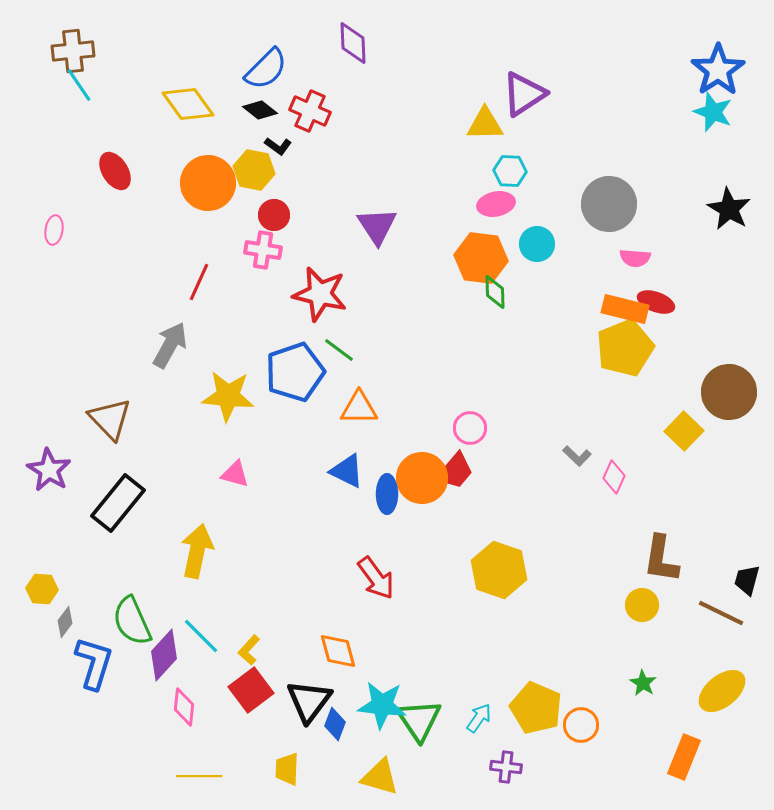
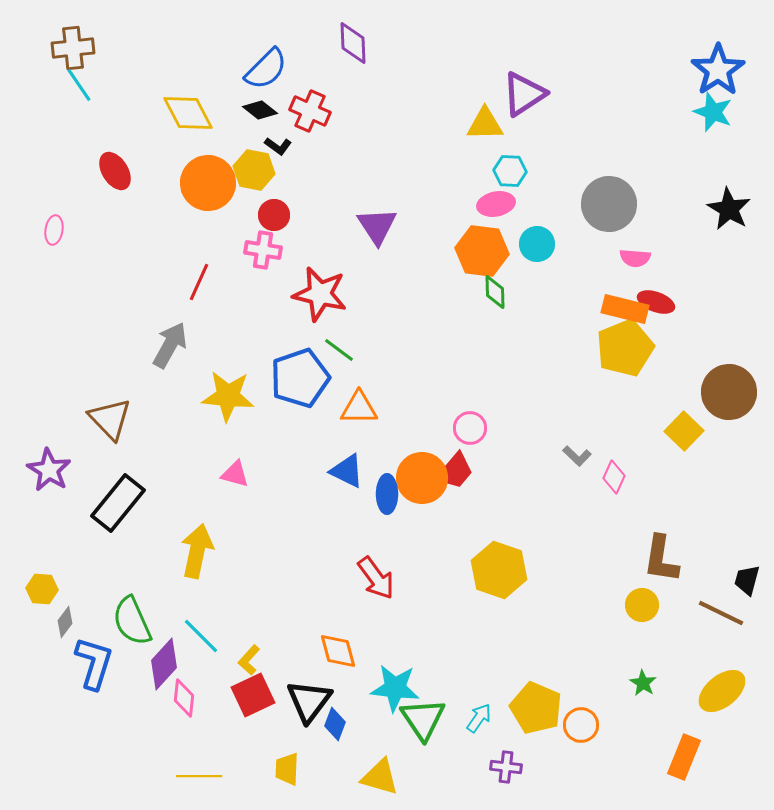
brown cross at (73, 51): moved 3 px up
yellow diamond at (188, 104): moved 9 px down; rotated 8 degrees clockwise
orange hexagon at (481, 258): moved 1 px right, 7 px up
blue pentagon at (295, 372): moved 5 px right, 6 px down
yellow L-shape at (249, 650): moved 10 px down
purple diamond at (164, 655): moved 9 px down
red square at (251, 690): moved 2 px right, 5 px down; rotated 12 degrees clockwise
cyan star at (382, 705): moved 13 px right, 17 px up
pink diamond at (184, 707): moved 9 px up
green triangle at (419, 720): moved 4 px right, 1 px up
